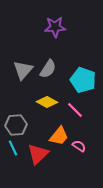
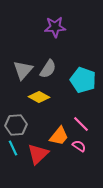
yellow diamond: moved 8 px left, 5 px up
pink line: moved 6 px right, 14 px down
